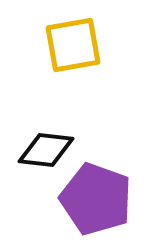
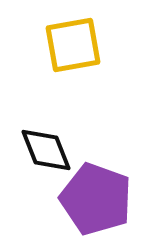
black diamond: rotated 62 degrees clockwise
